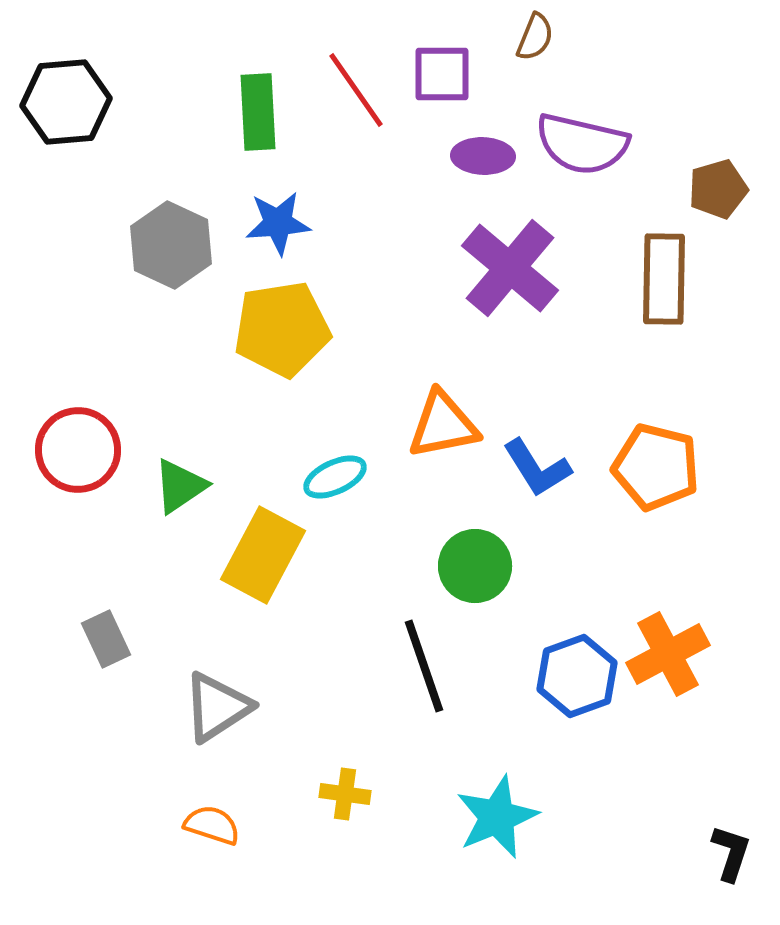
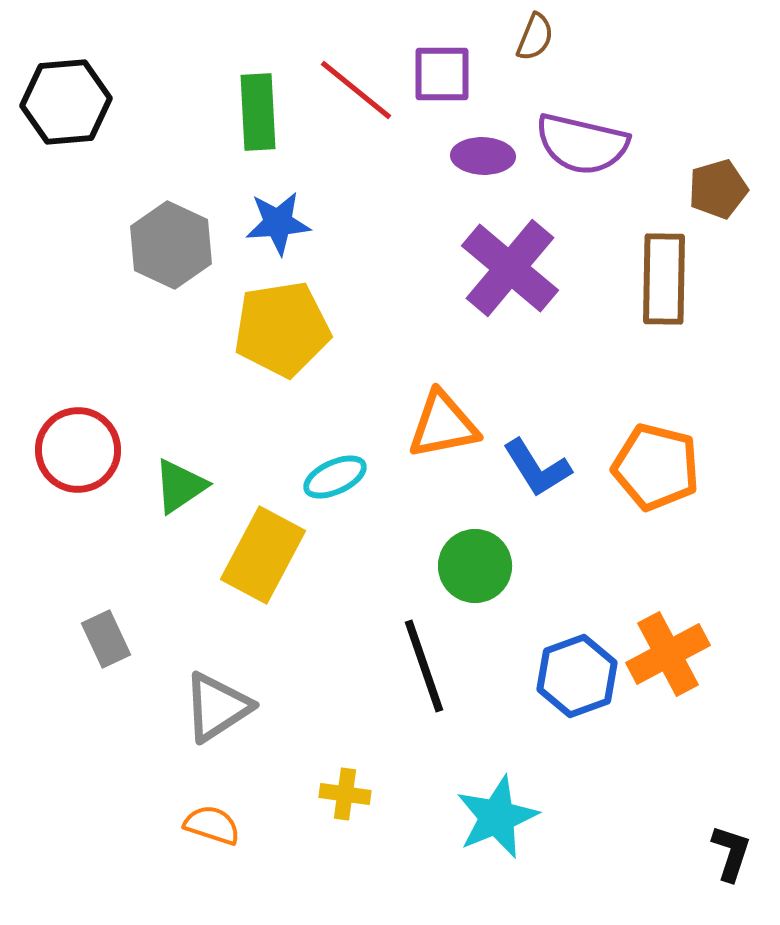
red line: rotated 16 degrees counterclockwise
